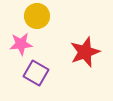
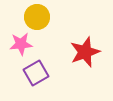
yellow circle: moved 1 px down
purple square: rotated 30 degrees clockwise
